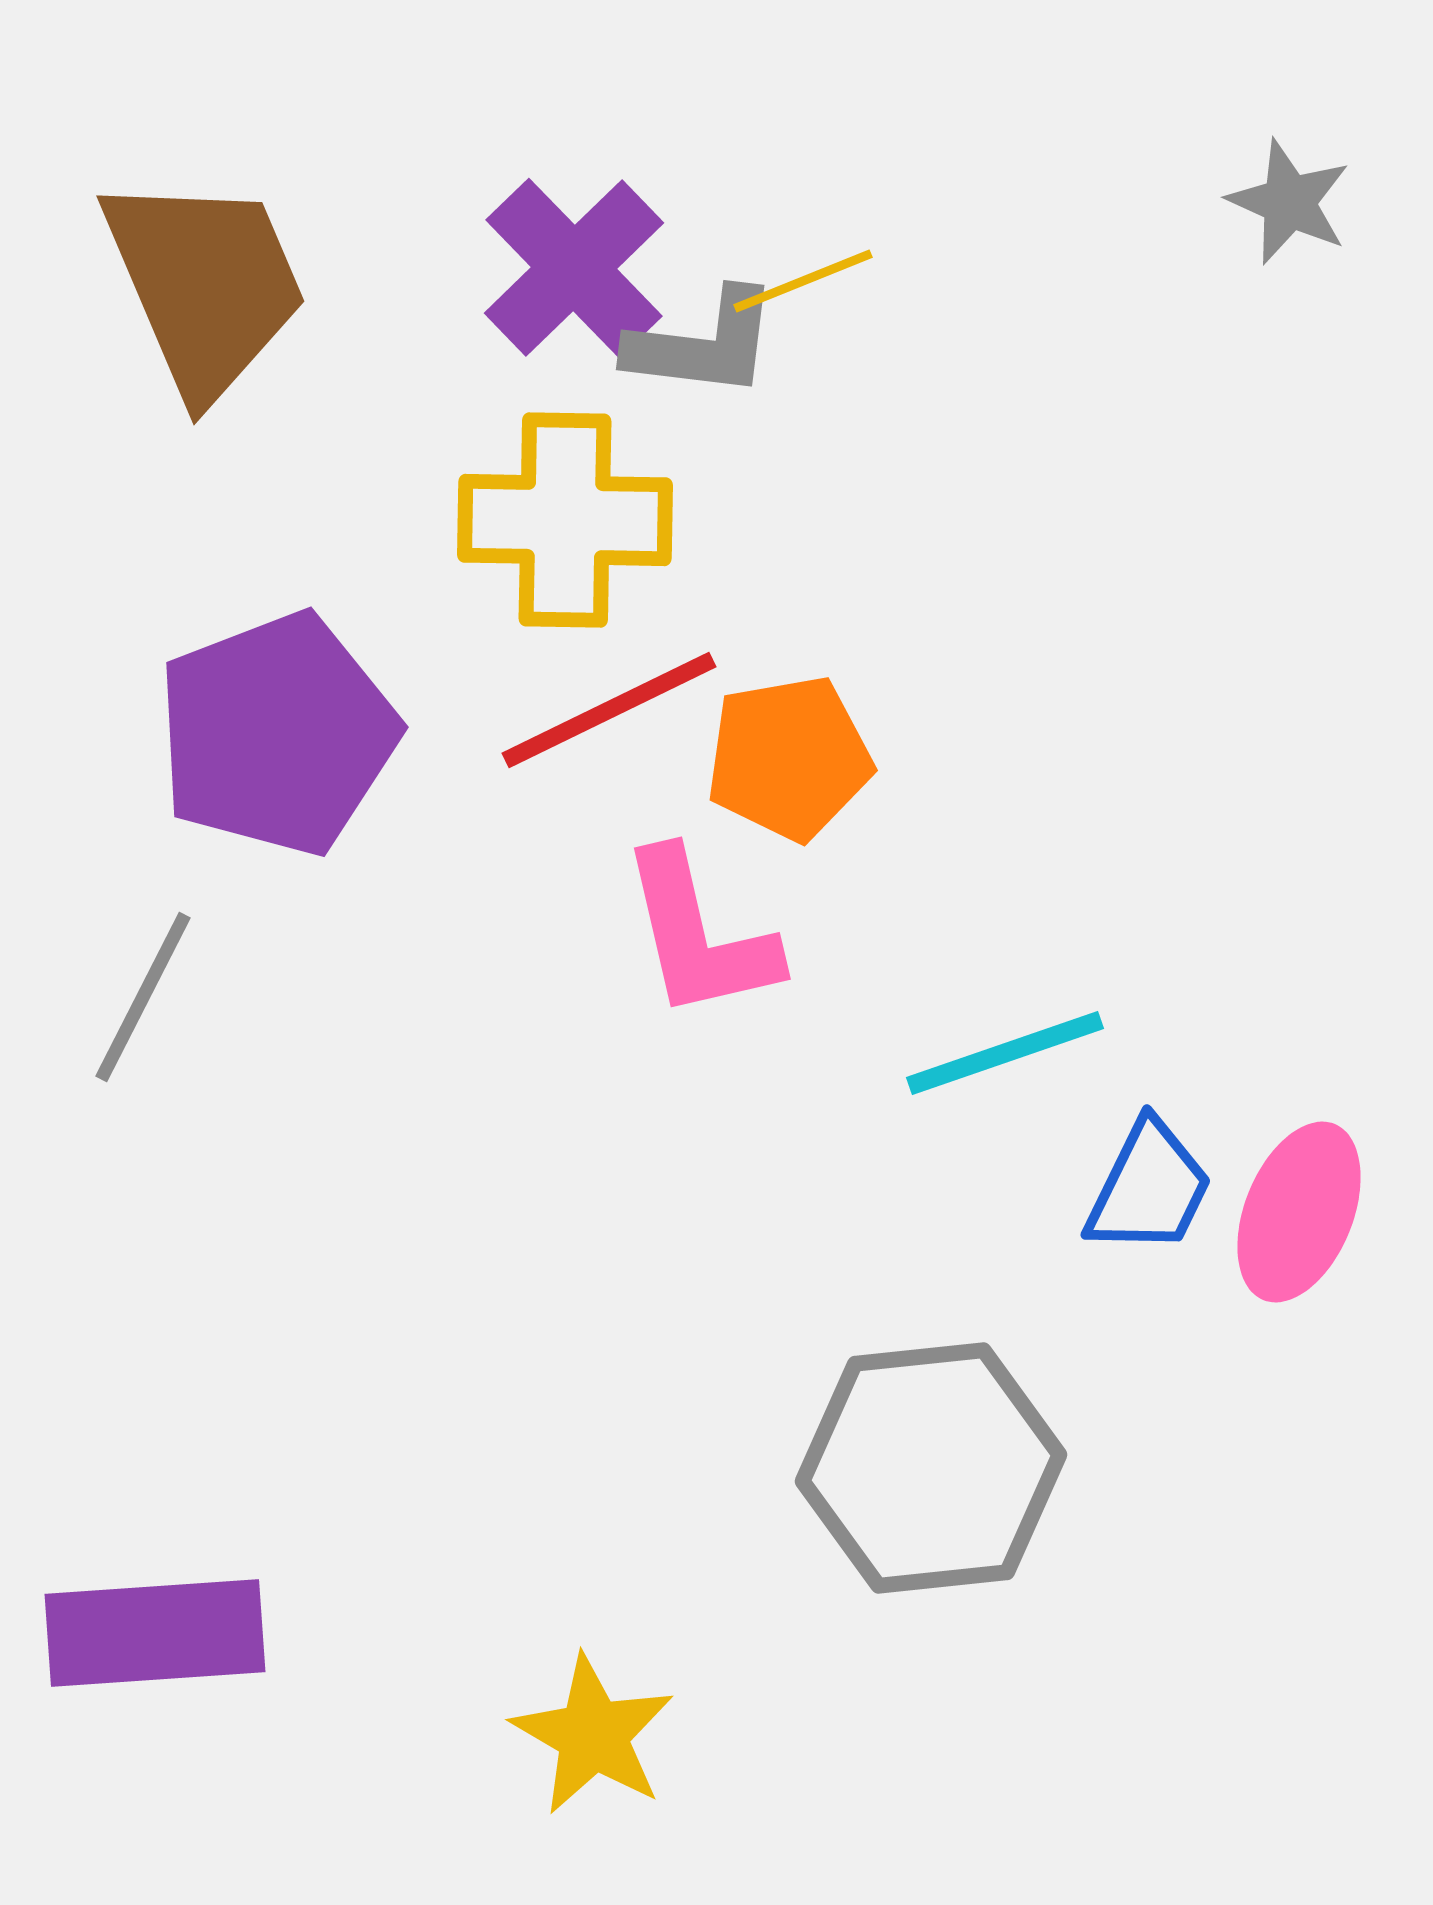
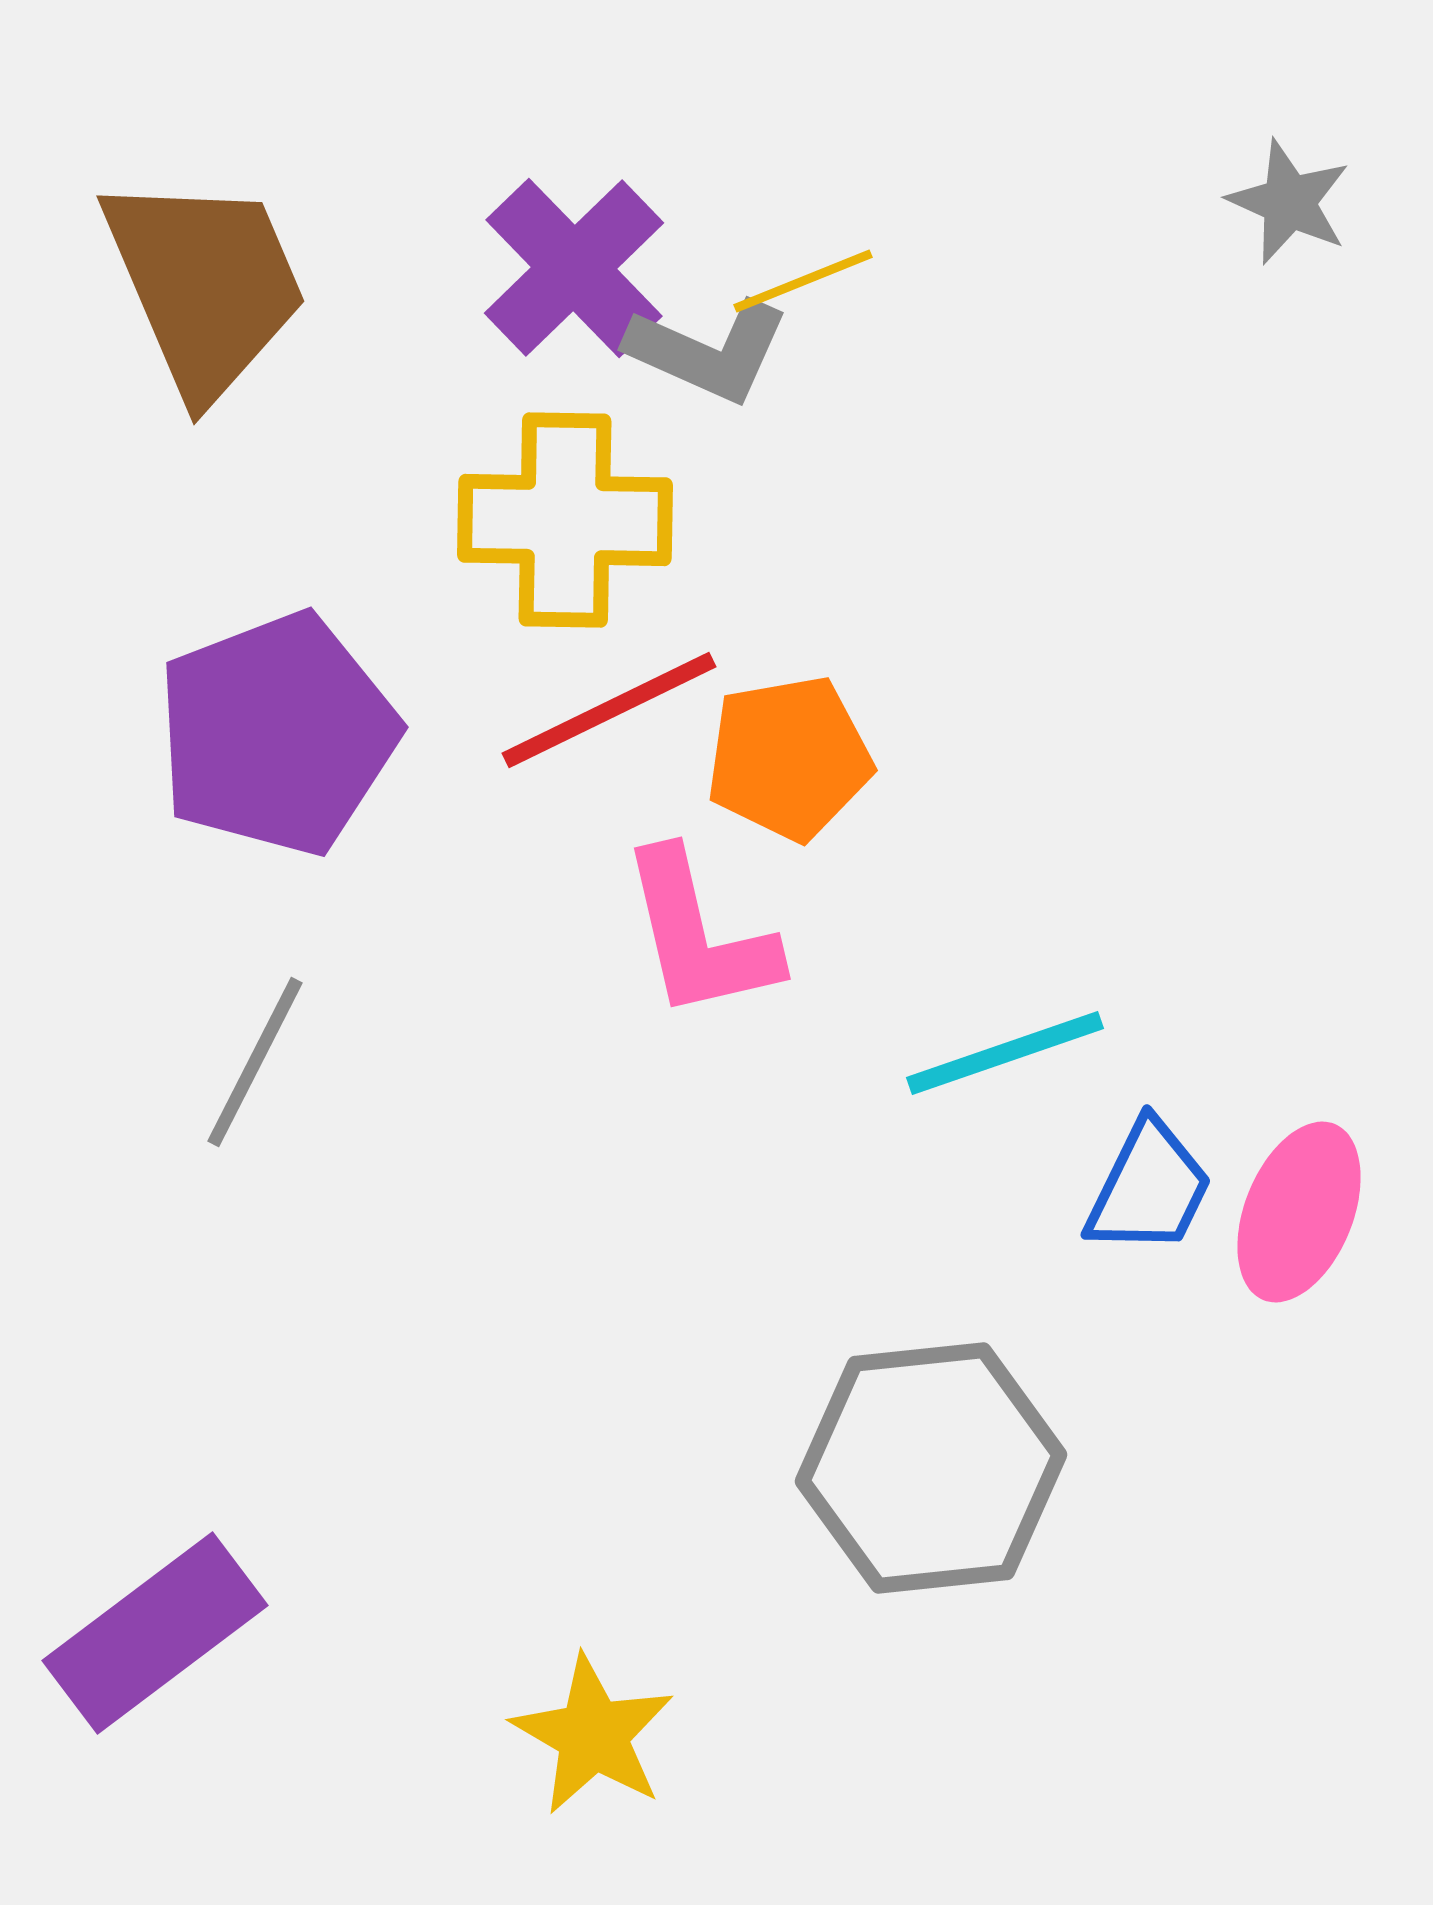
gray L-shape: moved 5 px right, 7 px down; rotated 17 degrees clockwise
gray line: moved 112 px right, 65 px down
purple rectangle: rotated 33 degrees counterclockwise
